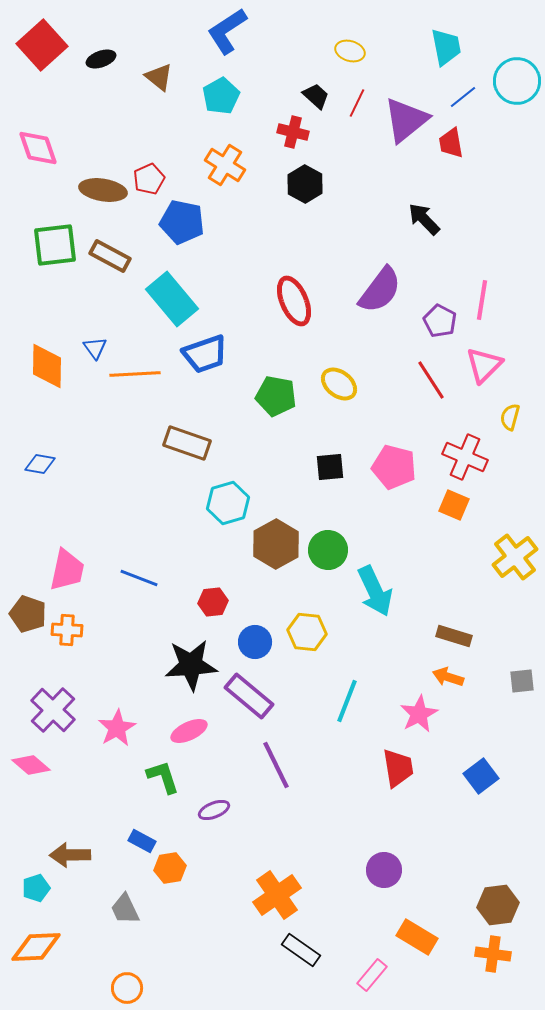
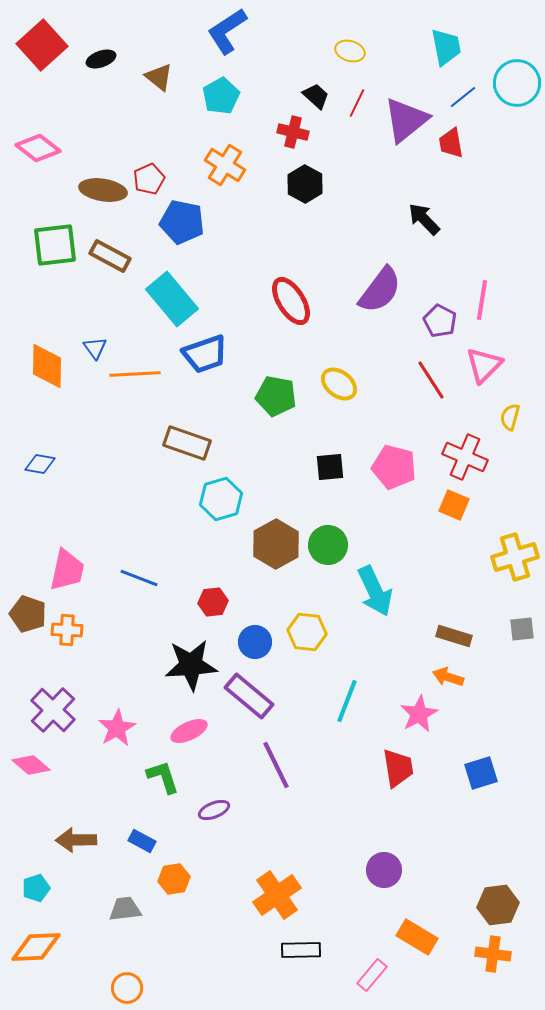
cyan circle at (517, 81): moved 2 px down
pink diamond at (38, 148): rotated 33 degrees counterclockwise
red ellipse at (294, 301): moved 3 px left; rotated 9 degrees counterclockwise
cyan hexagon at (228, 503): moved 7 px left, 4 px up
green circle at (328, 550): moved 5 px up
yellow cross at (515, 557): rotated 21 degrees clockwise
gray square at (522, 681): moved 52 px up
blue square at (481, 776): moved 3 px up; rotated 20 degrees clockwise
brown arrow at (70, 855): moved 6 px right, 15 px up
orange hexagon at (170, 868): moved 4 px right, 11 px down
gray trapezoid at (125, 909): rotated 108 degrees clockwise
black rectangle at (301, 950): rotated 36 degrees counterclockwise
